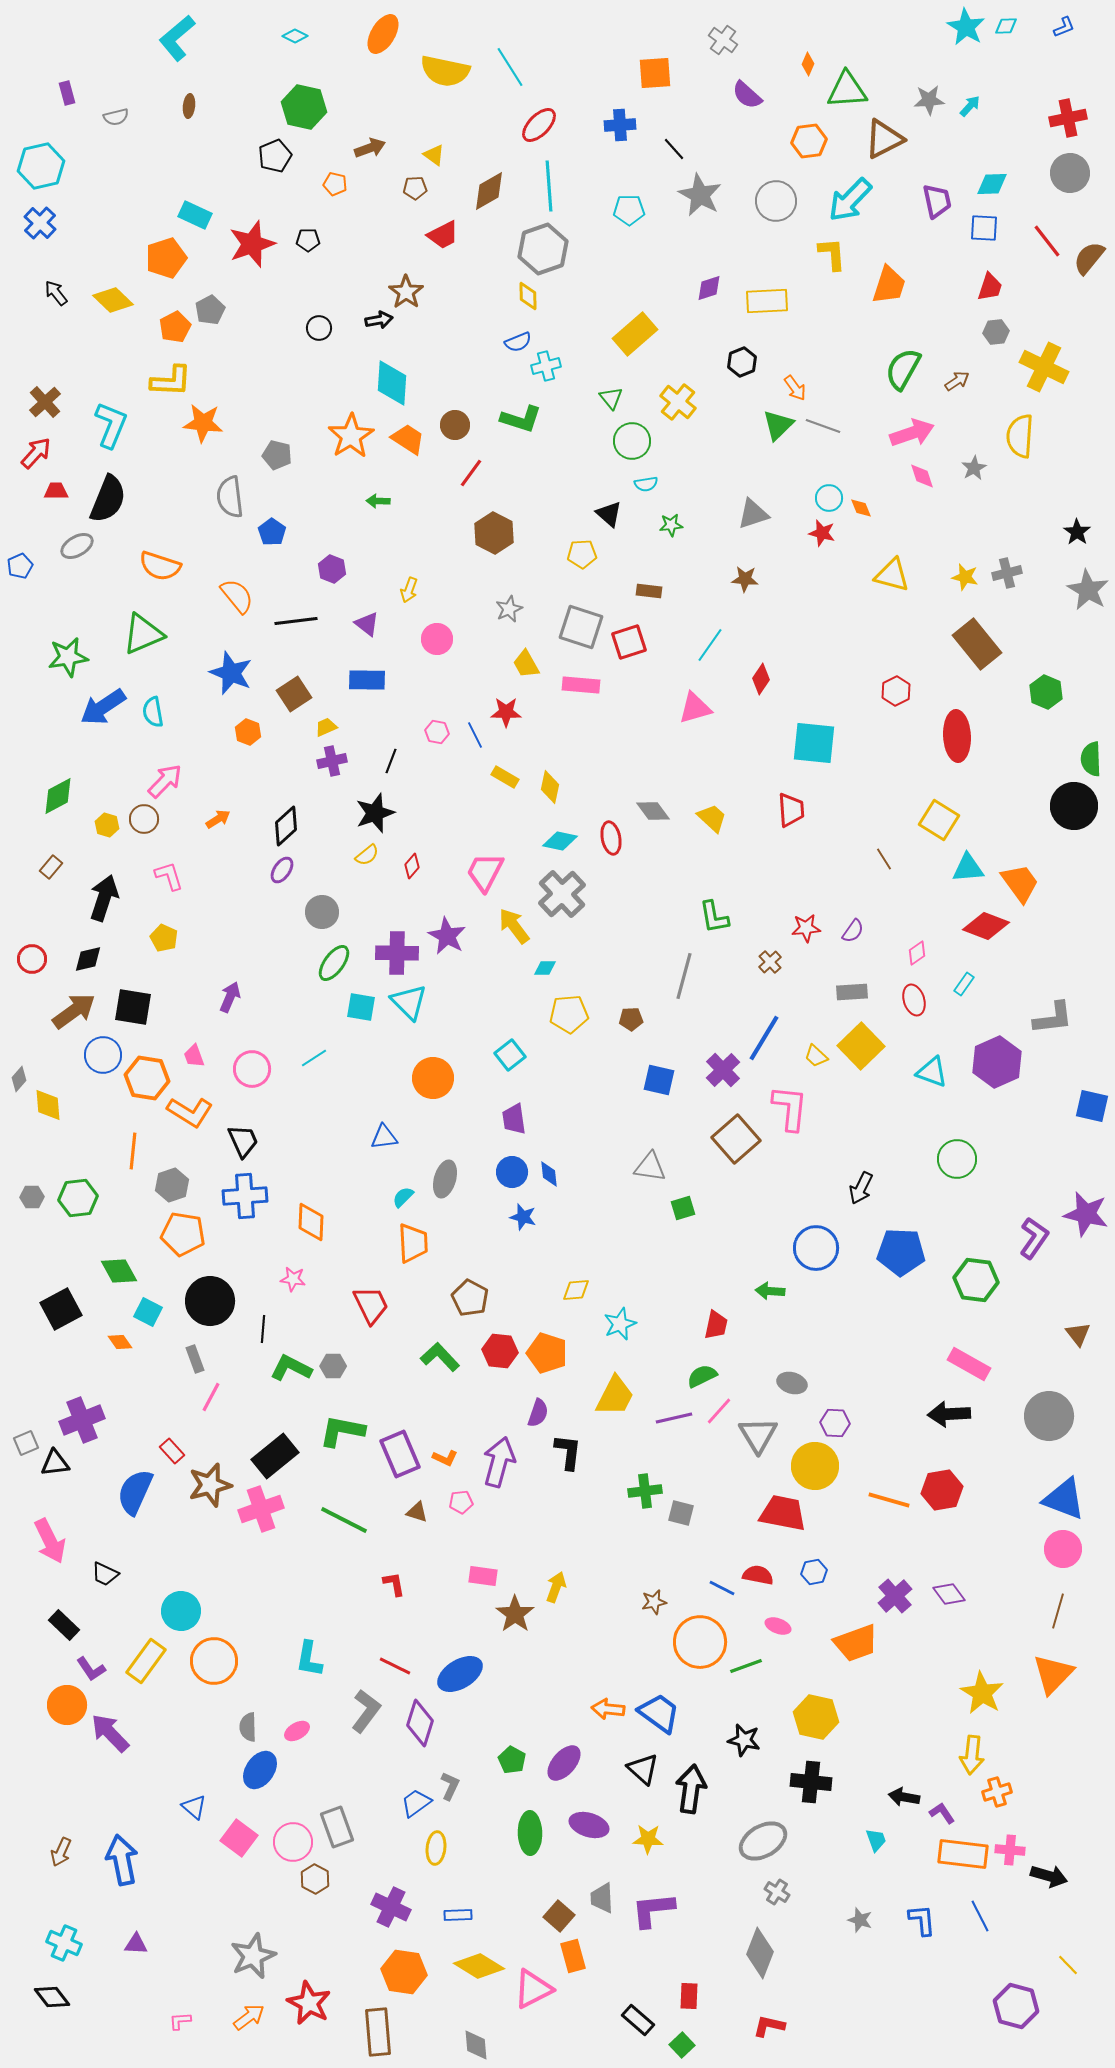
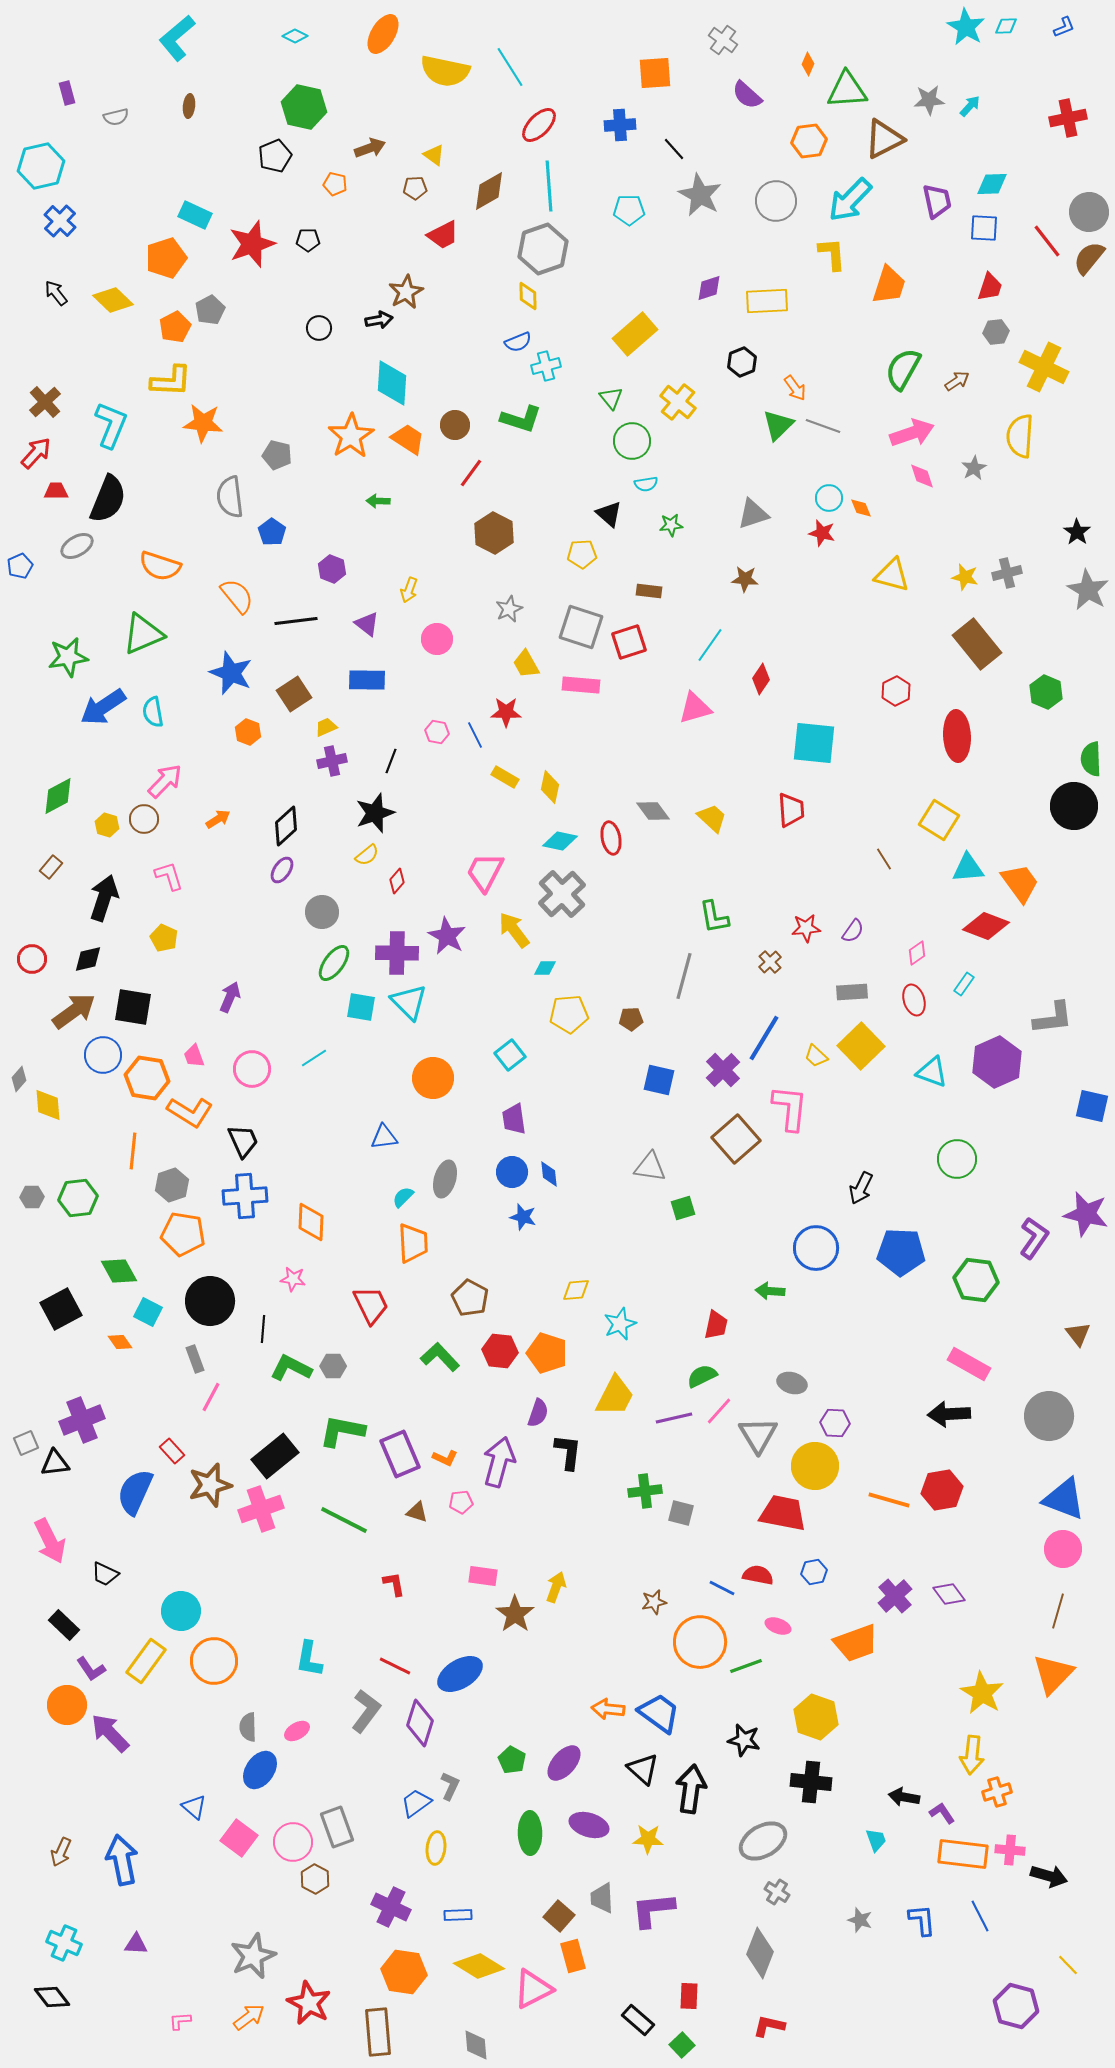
gray circle at (1070, 173): moved 19 px right, 39 px down
blue cross at (40, 223): moved 20 px right, 2 px up
brown star at (406, 292): rotated 8 degrees clockwise
red diamond at (412, 866): moved 15 px left, 15 px down
yellow arrow at (514, 926): moved 4 px down
yellow hexagon at (816, 1717): rotated 6 degrees clockwise
